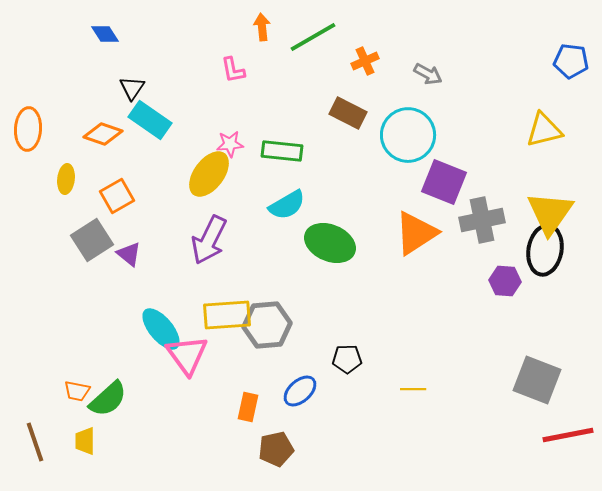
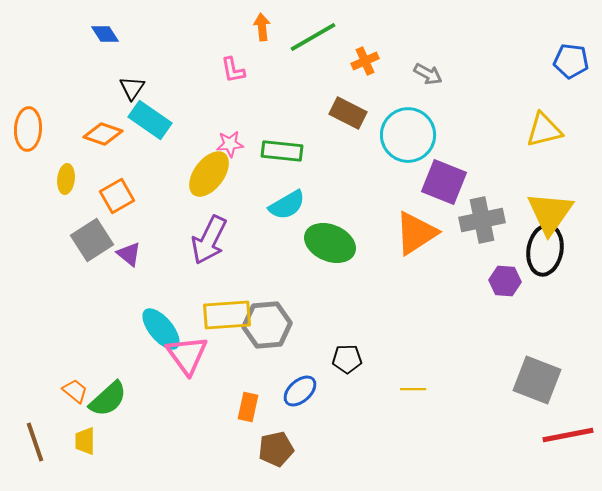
orange trapezoid at (77, 391): moved 2 px left; rotated 152 degrees counterclockwise
